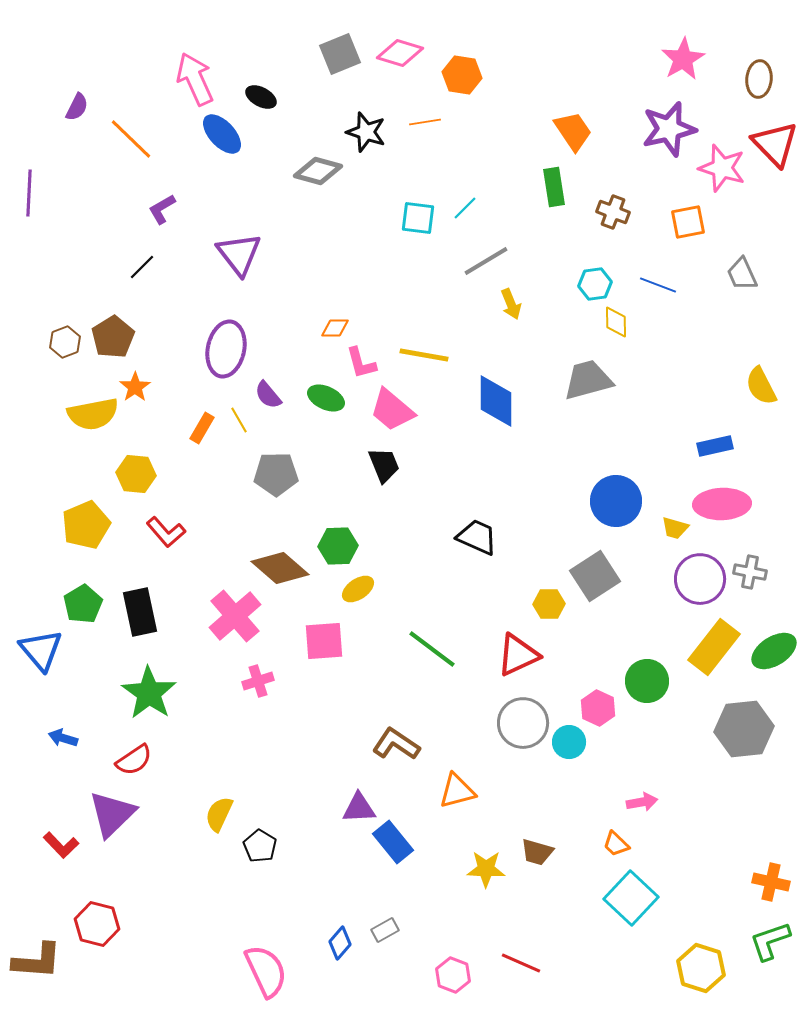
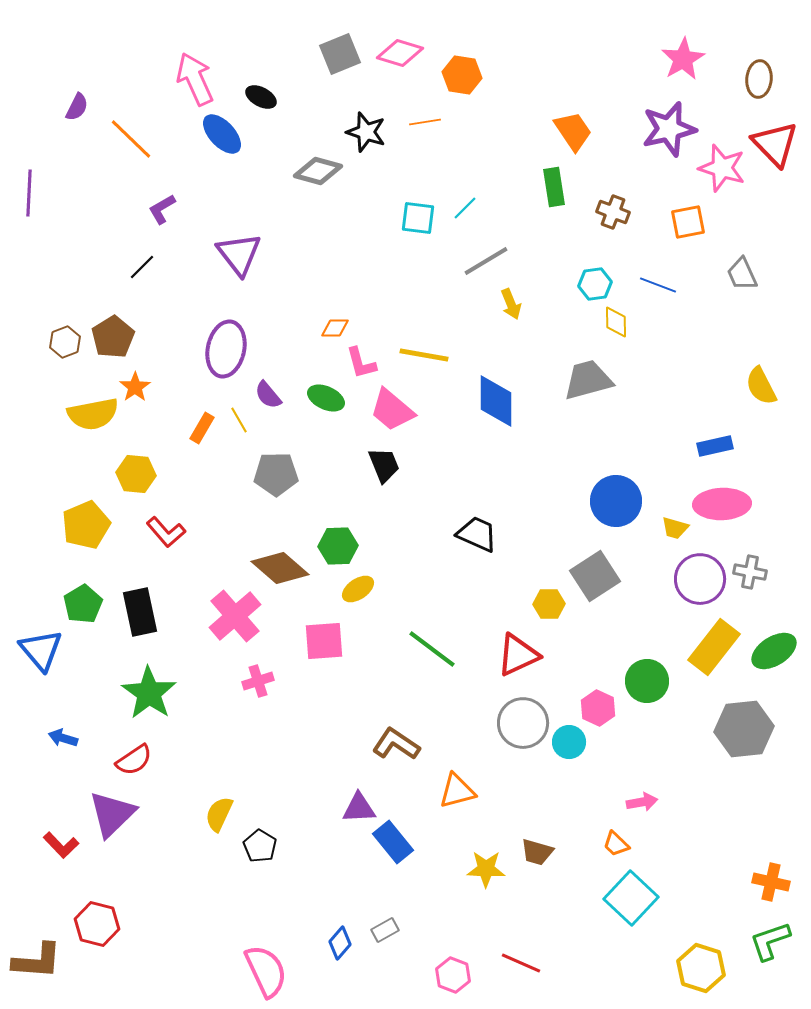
black trapezoid at (477, 537): moved 3 px up
